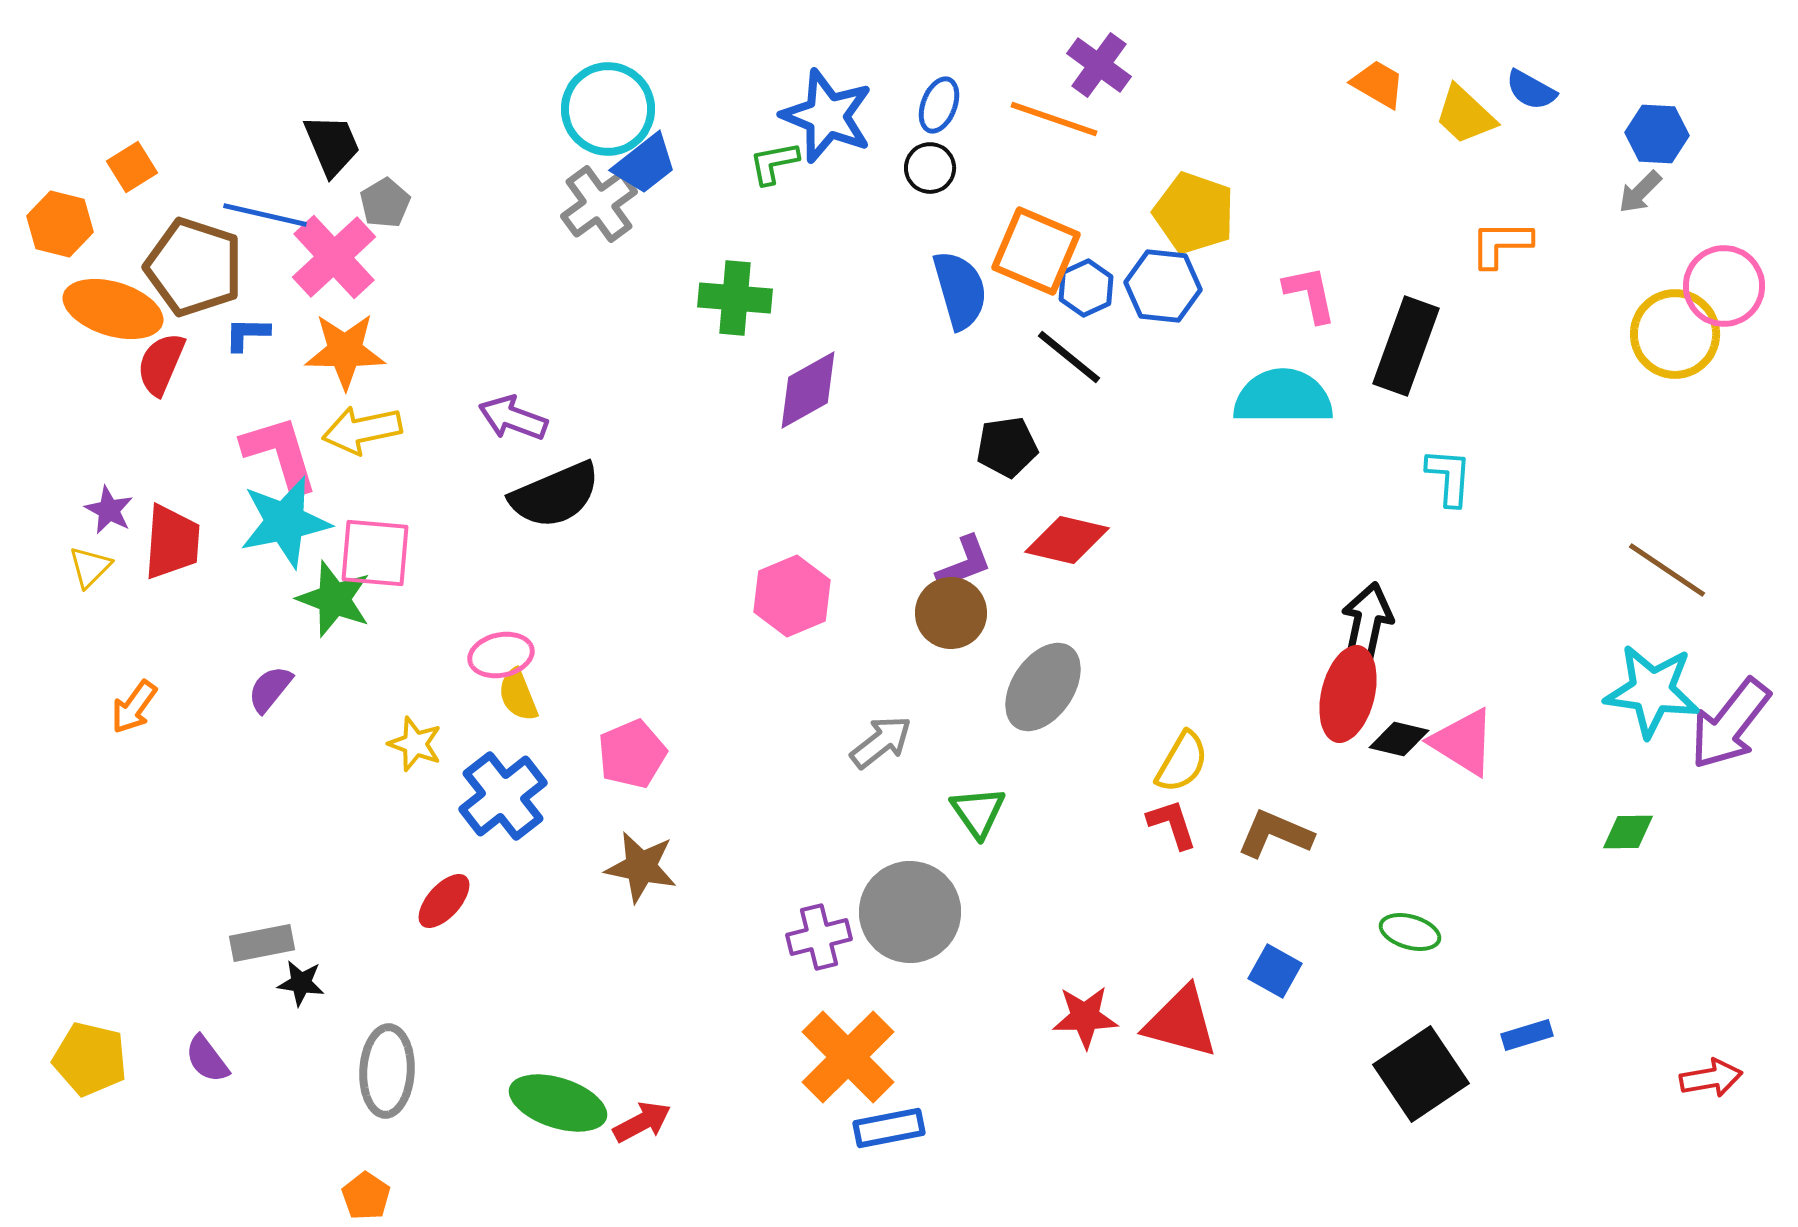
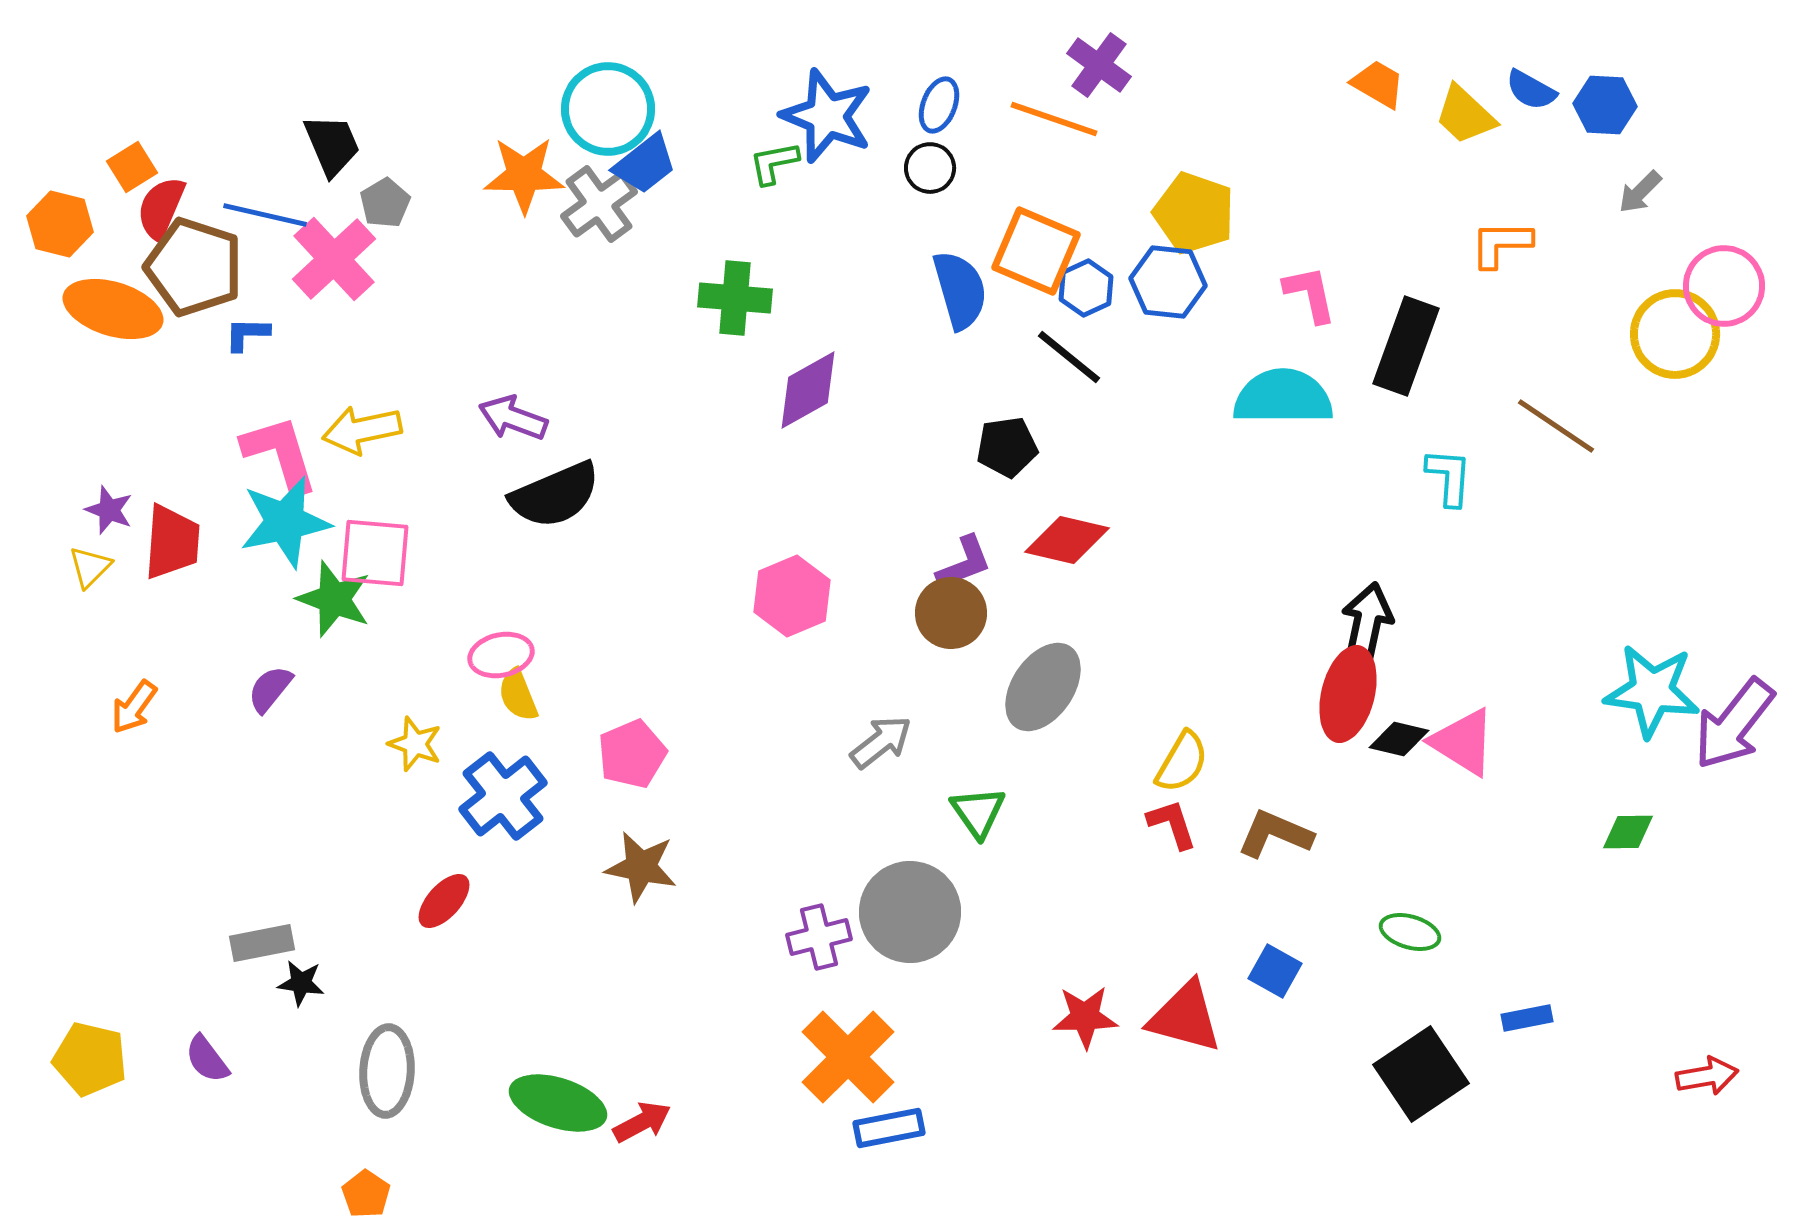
blue hexagon at (1657, 134): moved 52 px left, 29 px up
pink cross at (334, 257): moved 2 px down
blue hexagon at (1163, 286): moved 5 px right, 4 px up
orange star at (345, 351): moved 179 px right, 176 px up
red semicircle at (161, 364): moved 156 px up
purple star at (109, 510): rotated 6 degrees counterclockwise
brown line at (1667, 570): moved 111 px left, 144 px up
purple arrow at (1730, 724): moved 4 px right
red triangle at (1181, 1022): moved 4 px right, 5 px up
blue rectangle at (1527, 1035): moved 17 px up; rotated 6 degrees clockwise
red arrow at (1711, 1078): moved 4 px left, 2 px up
orange pentagon at (366, 1196): moved 2 px up
